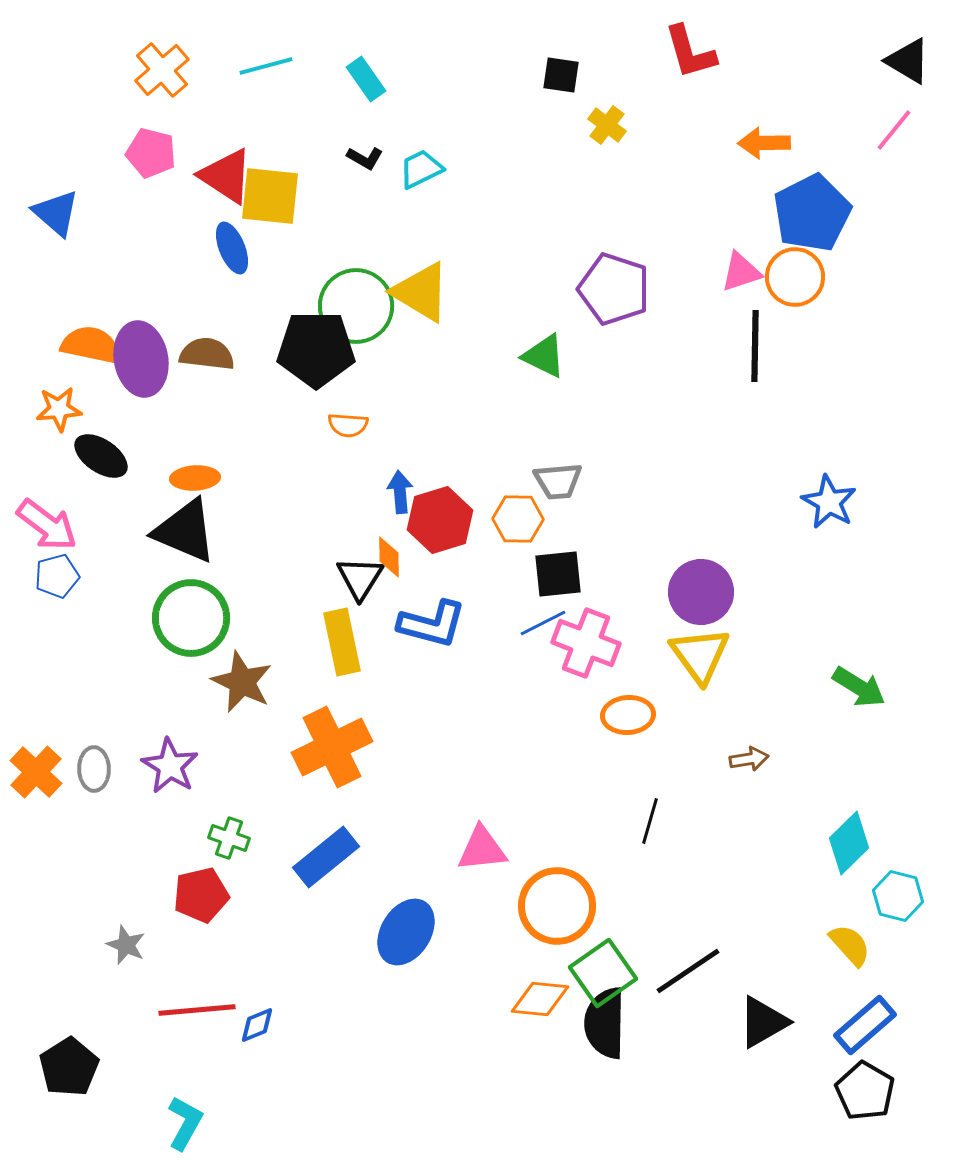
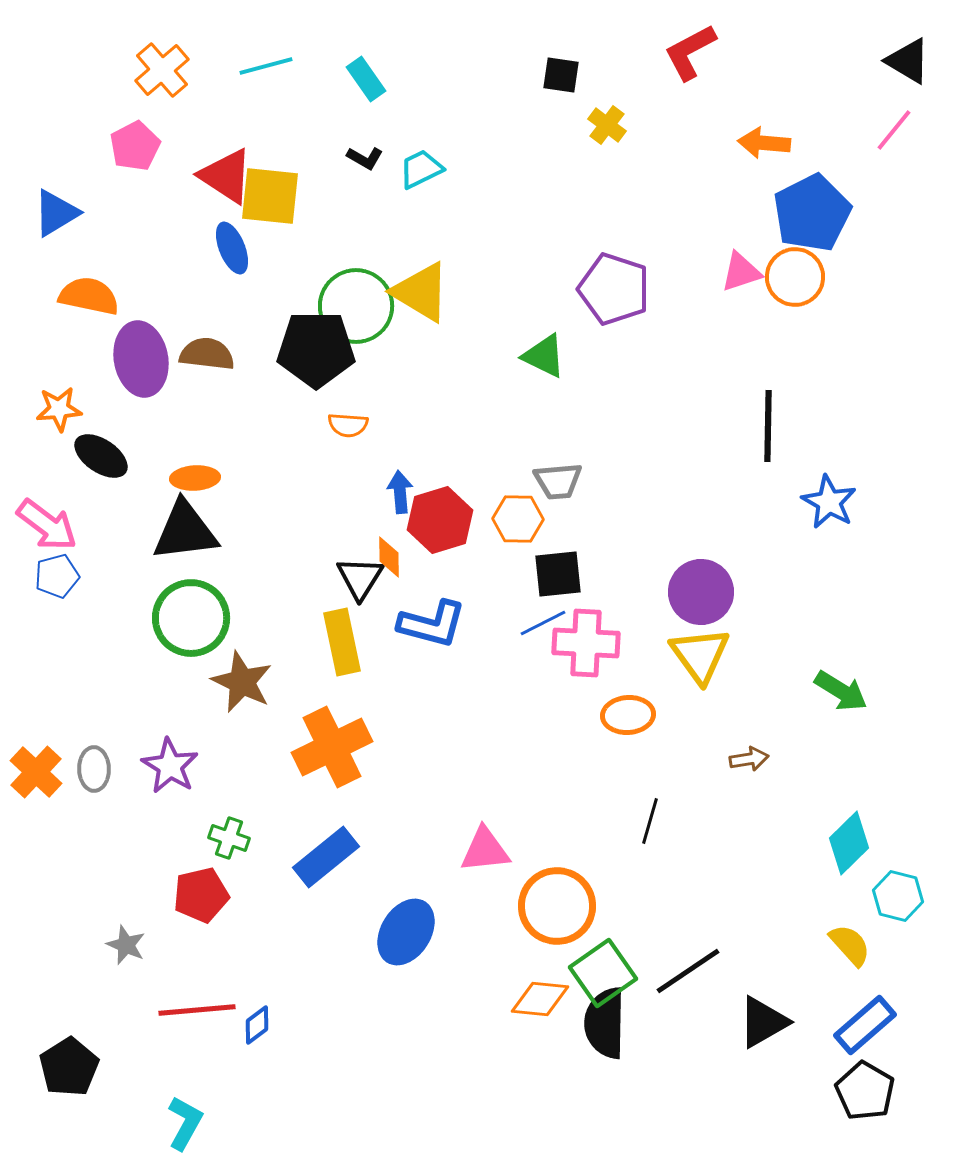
red L-shape at (690, 52): rotated 78 degrees clockwise
orange arrow at (764, 143): rotated 6 degrees clockwise
pink pentagon at (151, 153): moved 16 px left, 7 px up; rotated 30 degrees clockwise
blue triangle at (56, 213): rotated 48 degrees clockwise
orange semicircle at (91, 345): moved 2 px left, 49 px up
black line at (755, 346): moved 13 px right, 80 px down
black triangle at (185, 531): rotated 30 degrees counterclockwise
pink cross at (586, 643): rotated 18 degrees counterclockwise
green arrow at (859, 687): moved 18 px left, 4 px down
pink triangle at (482, 849): moved 3 px right, 1 px down
blue diamond at (257, 1025): rotated 15 degrees counterclockwise
